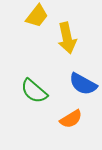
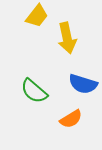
blue semicircle: rotated 12 degrees counterclockwise
